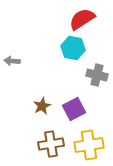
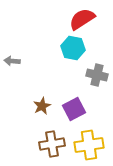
brown cross: moved 1 px right
